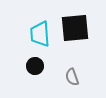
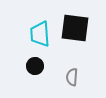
black square: rotated 12 degrees clockwise
gray semicircle: rotated 24 degrees clockwise
